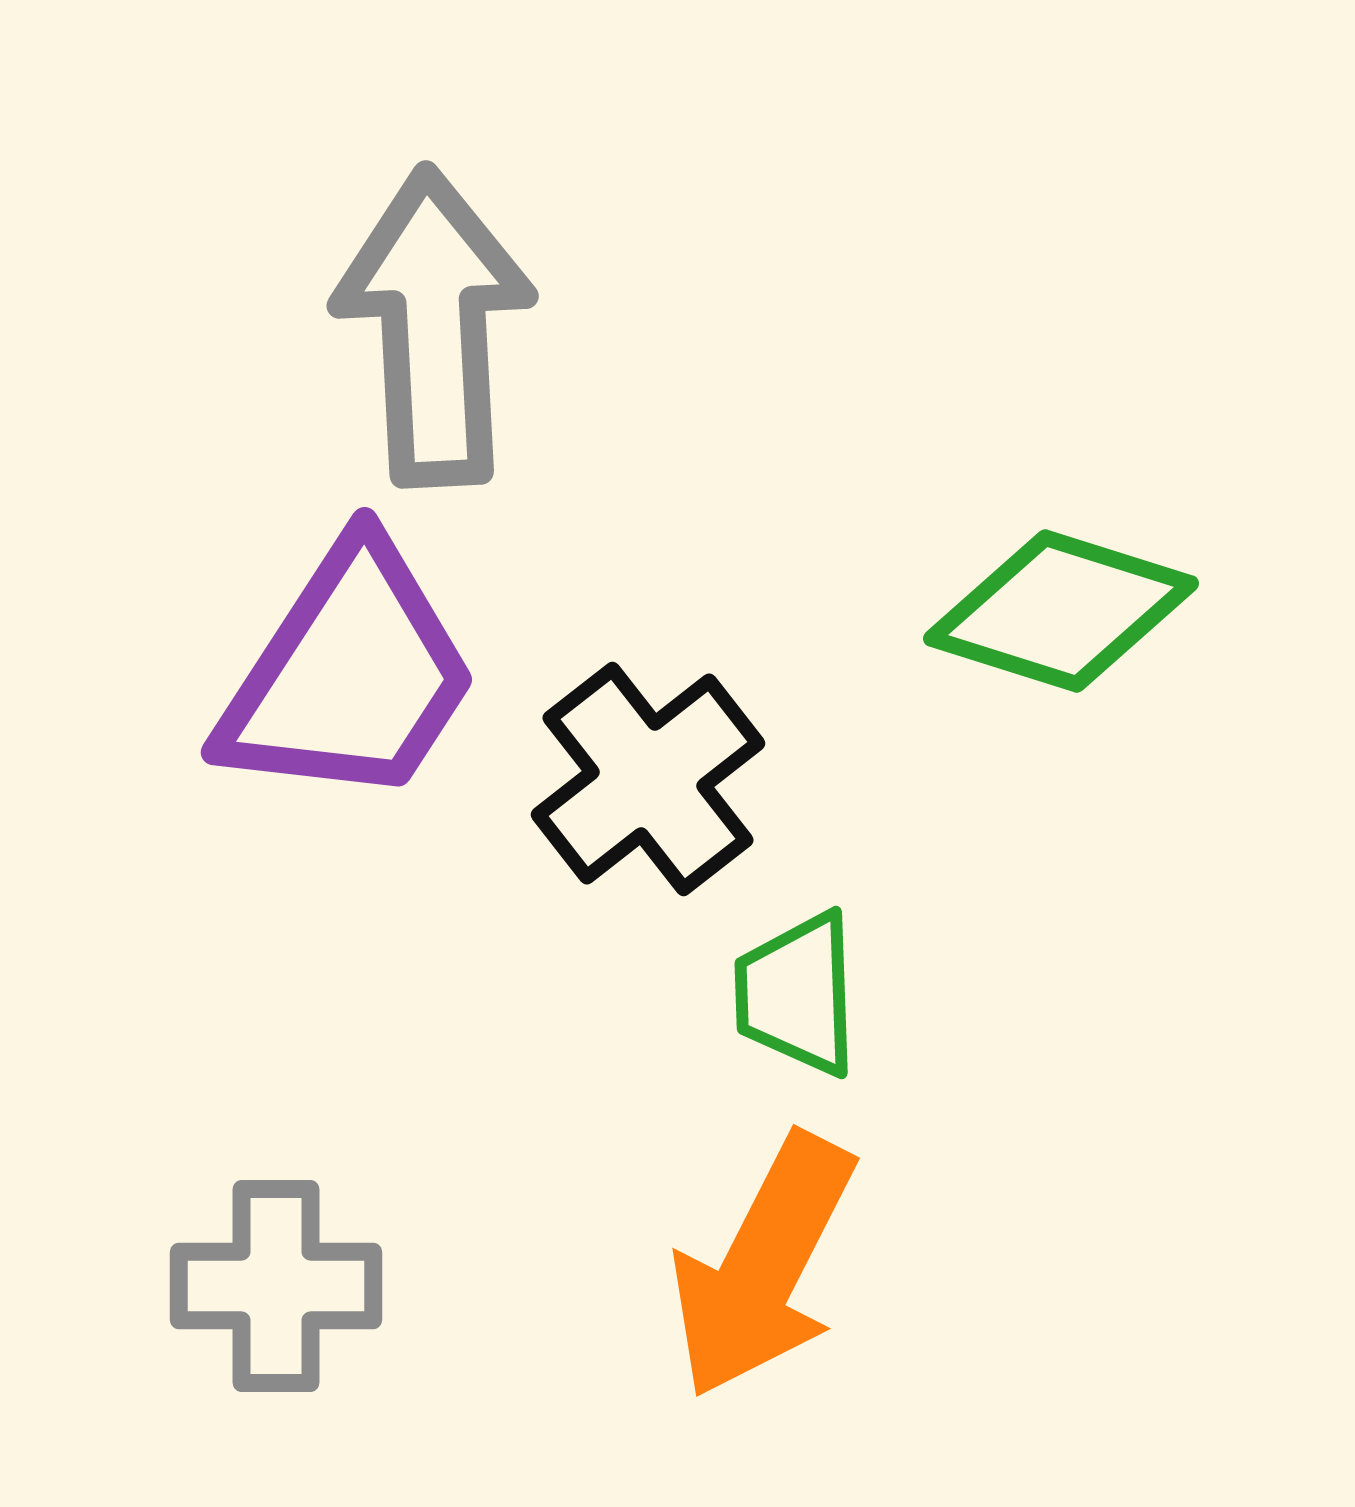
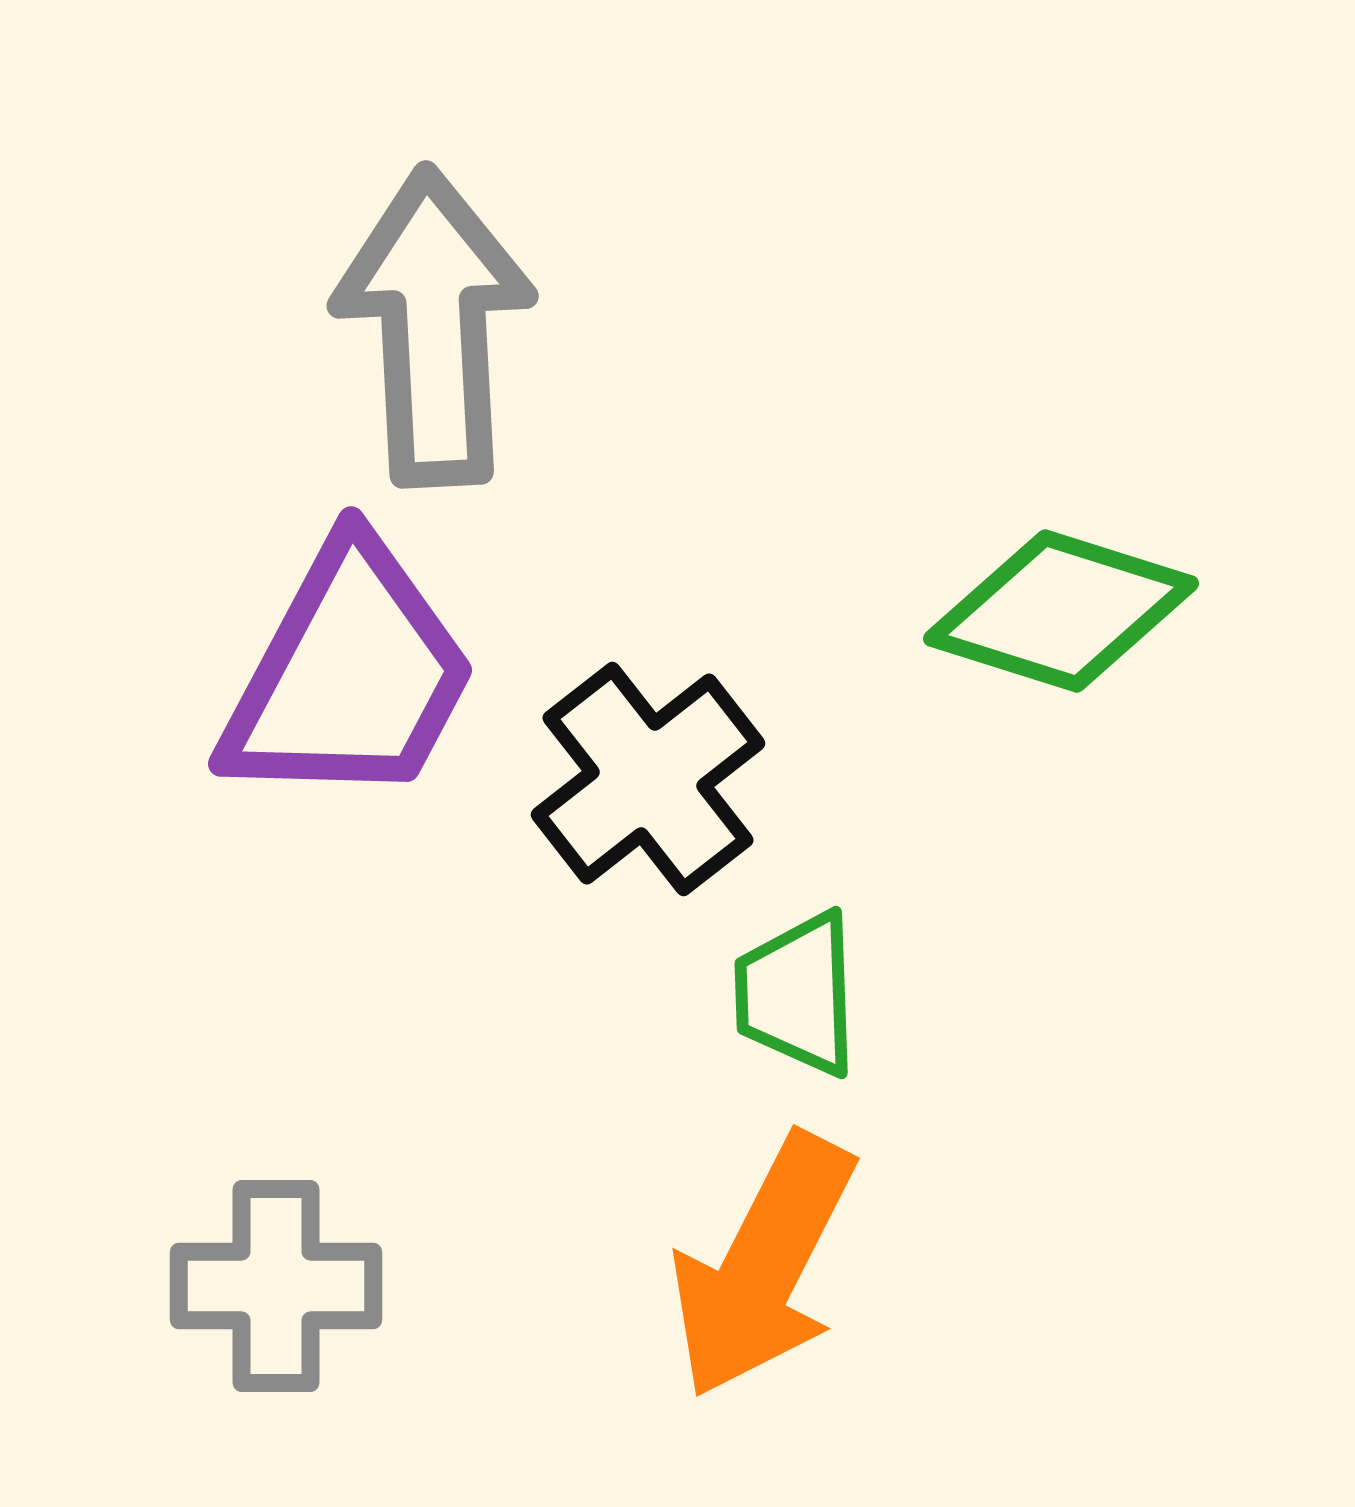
purple trapezoid: rotated 5 degrees counterclockwise
